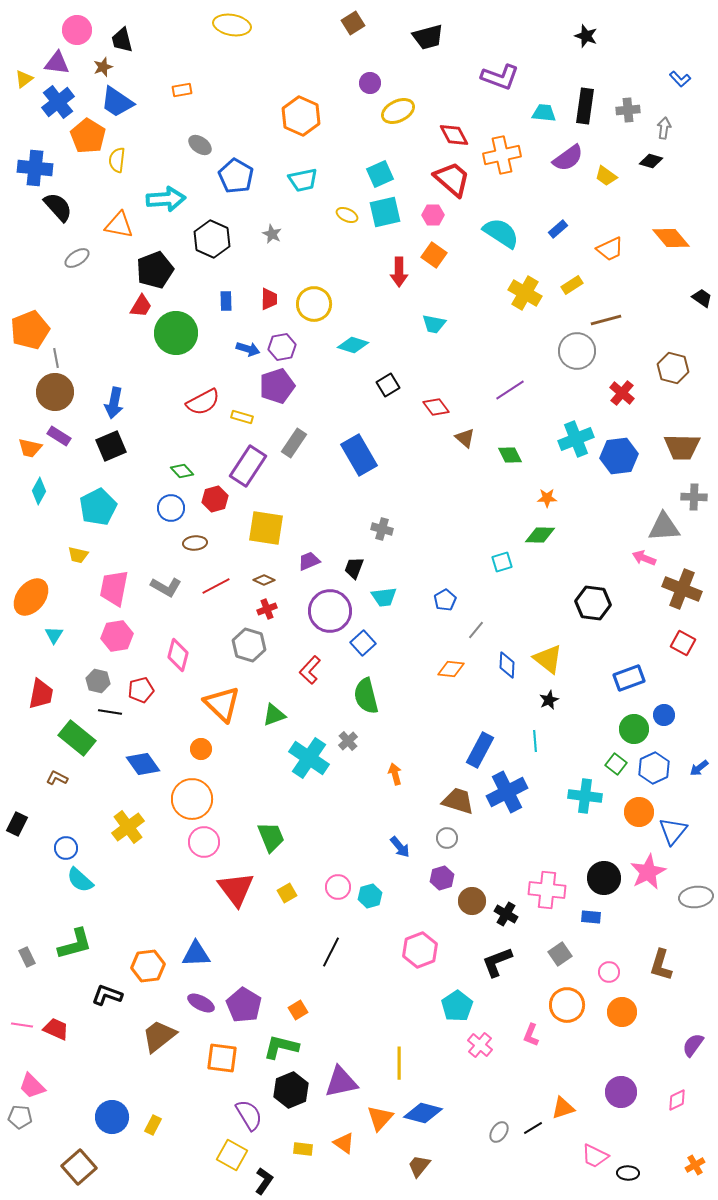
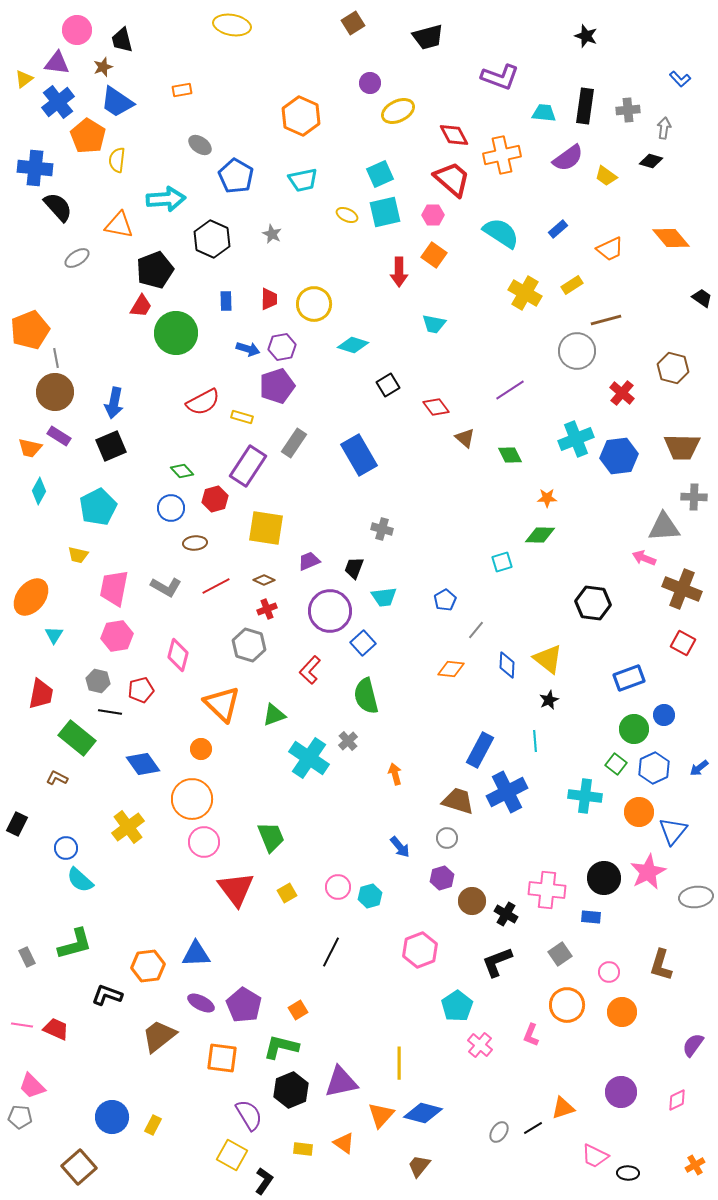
orange triangle at (380, 1118): moved 1 px right, 3 px up
